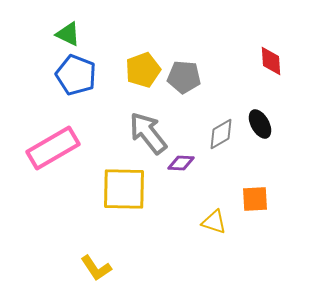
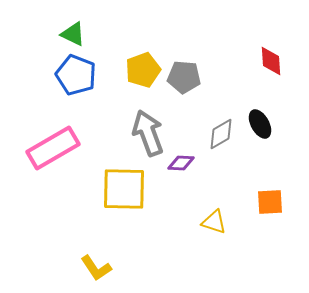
green triangle: moved 5 px right
gray arrow: rotated 18 degrees clockwise
orange square: moved 15 px right, 3 px down
